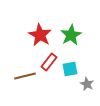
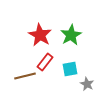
red rectangle: moved 4 px left
